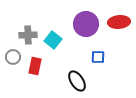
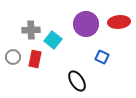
gray cross: moved 3 px right, 5 px up
blue square: moved 4 px right; rotated 24 degrees clockwise
red rectangle: moved 7 px up
